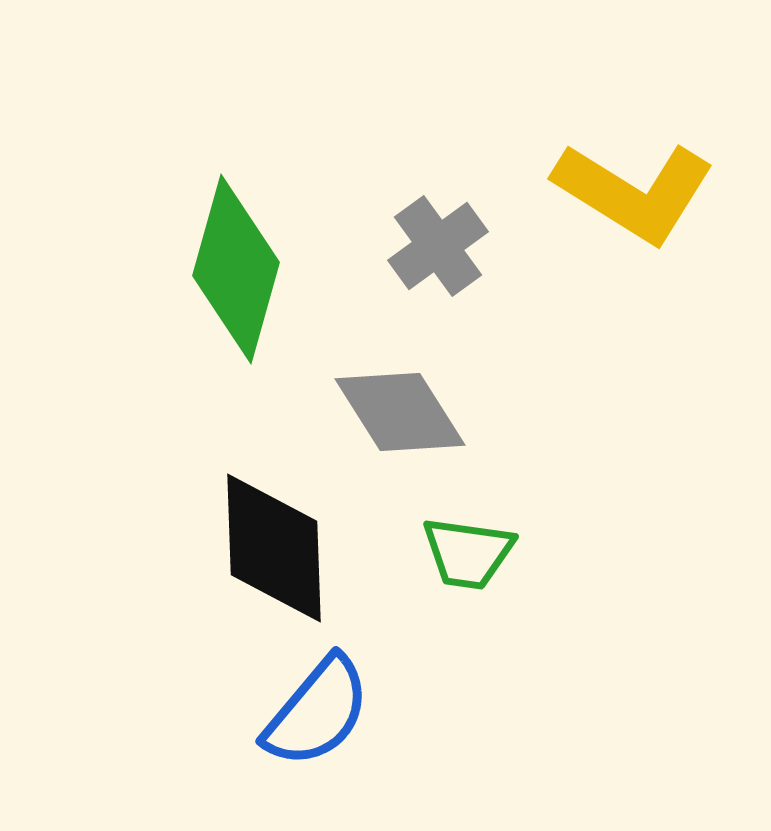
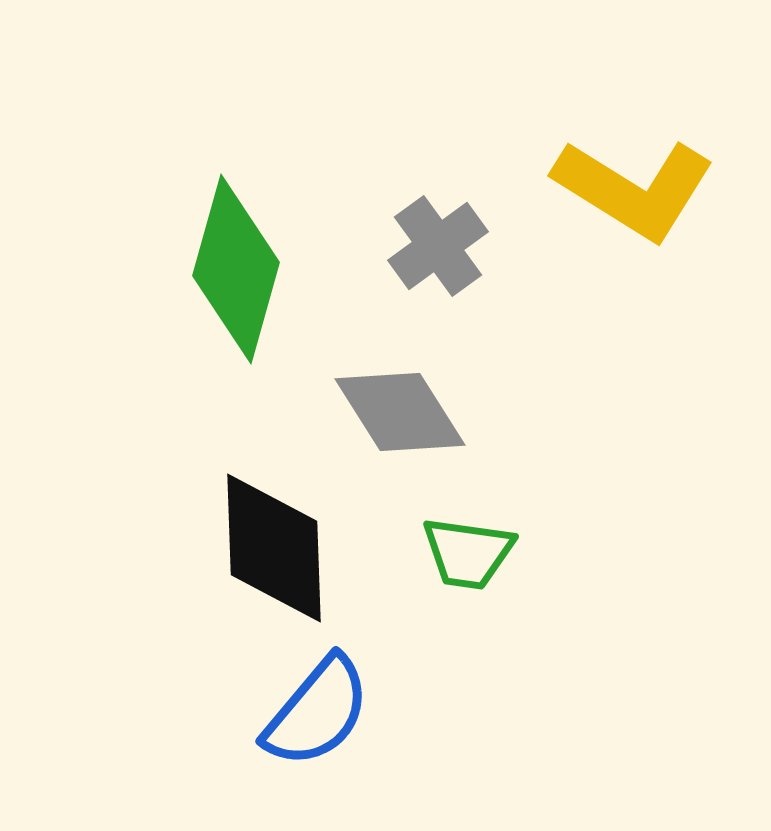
yellow L-shape: moved 3 px up
